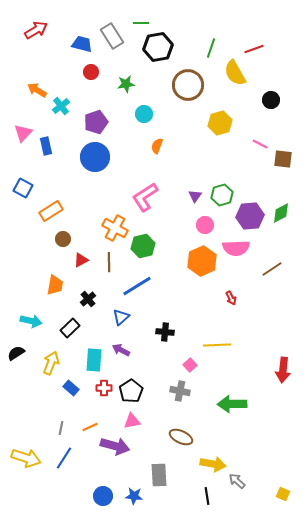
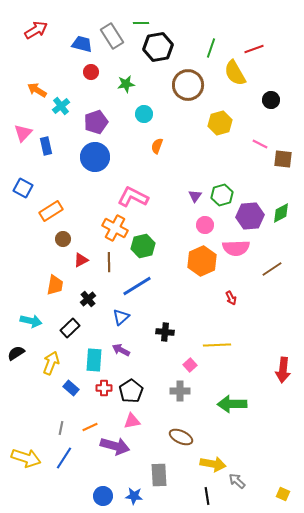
pink L-shape at (145, 197): moved 12 px left; rotated 60 degrees clockwise
gray cross at (180, 391): rotated 12 degrees counterclockwise
